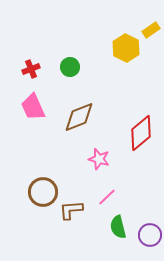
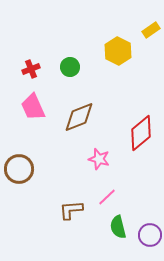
yellow hexagon: moved 8 px left, 3 px down
brown circle: moved 24 px left, 23 px up
